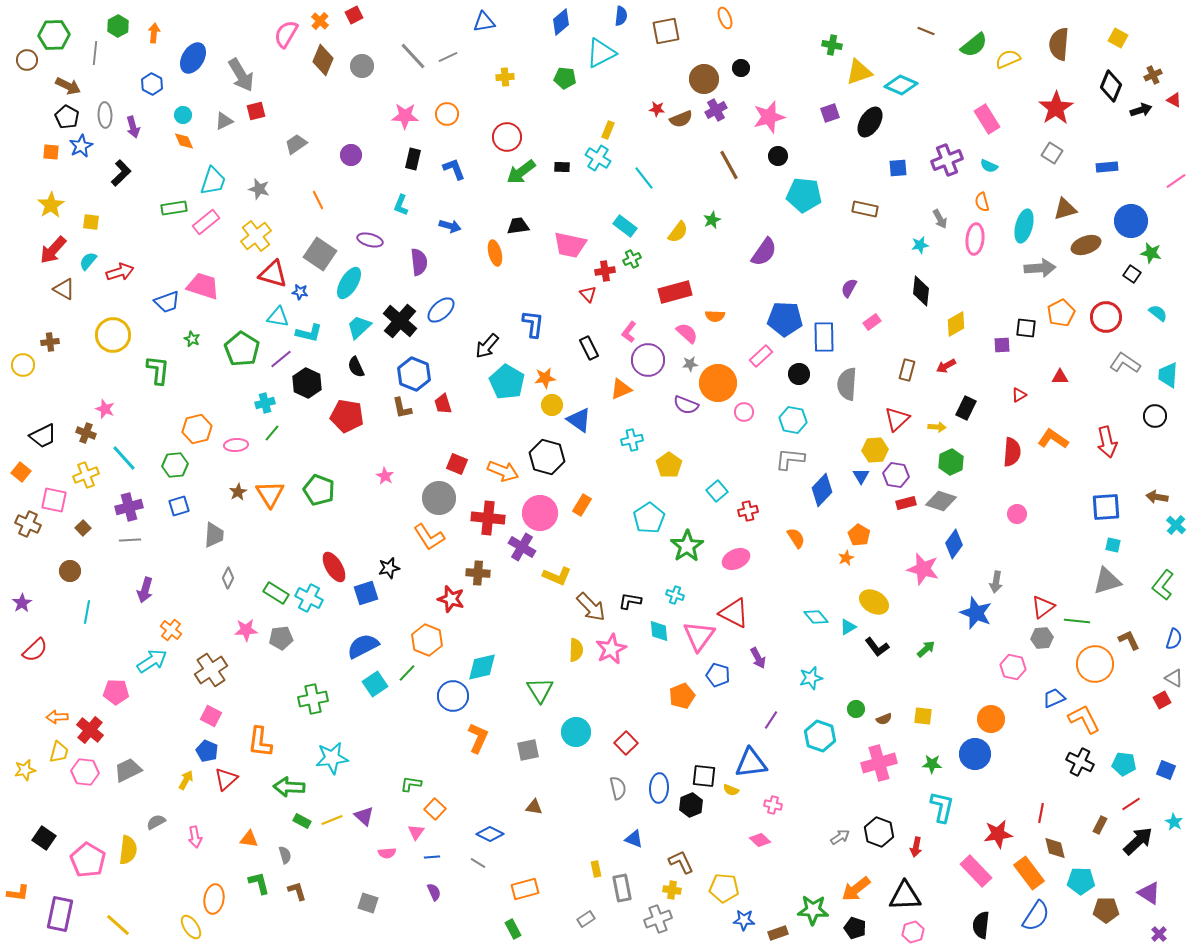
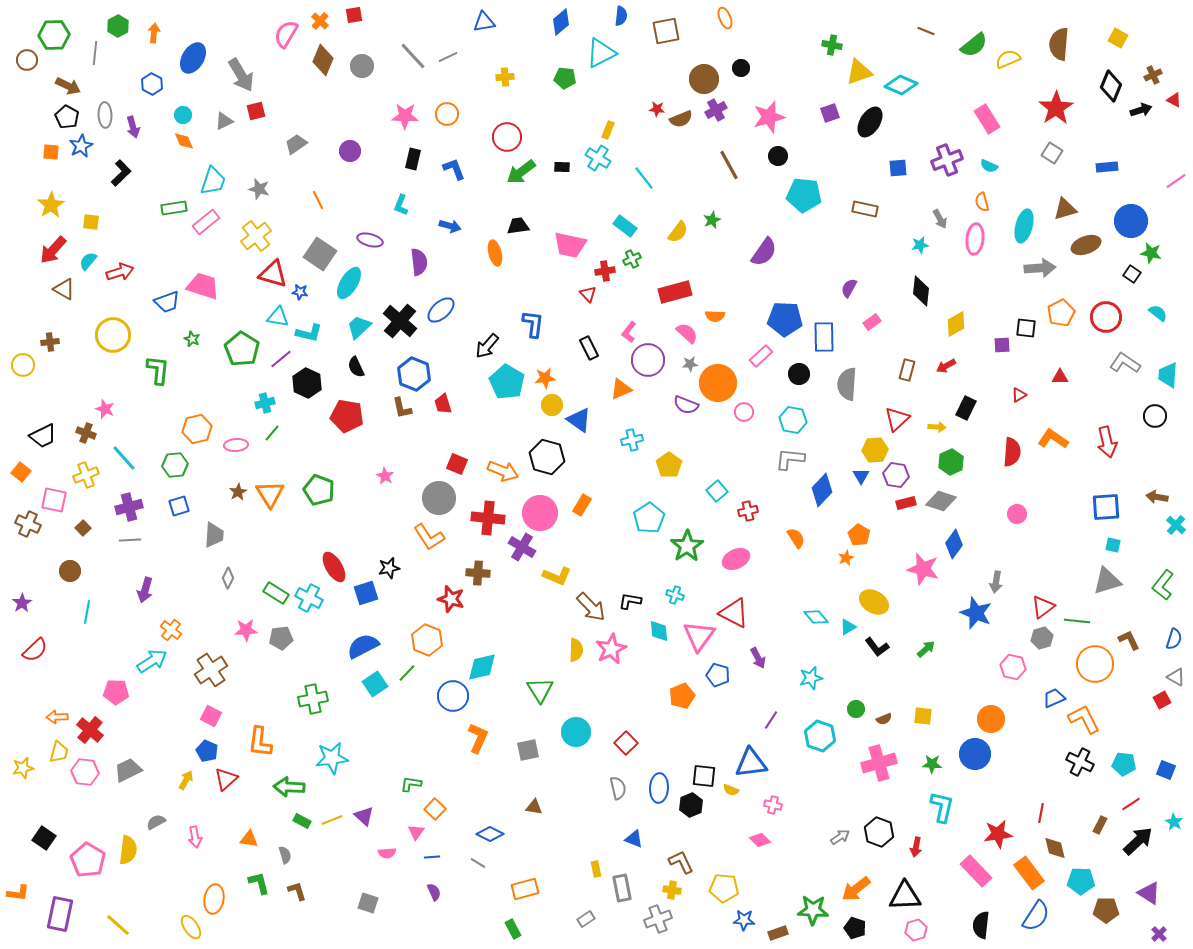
red square at (354, 15): rotated 18 degrees clockwise
purple circle at (351, 155): moved 1 px left, 4 px up
gray hexagon at (1042, 638): rotated 10 degrees counterclockwise
gray triangle at (1174, 678): moved 2 px right, 1 px up
yellow star at (25, 770): moved 2 px left, 2 px up
pink hexagon at (913, 932): moved 3 px right, 2 px up
